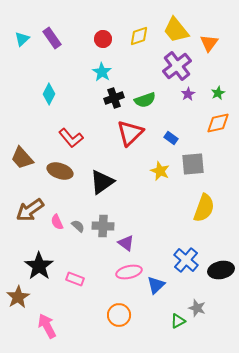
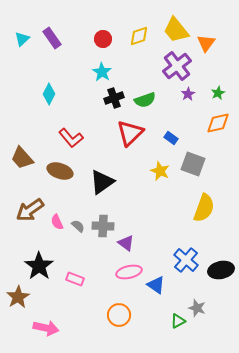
orange triangle: moved 3 px left
gray square: rotated 25 degrees clockwise
blue triangle: rotated 42 degrees counterclockwise
pink arrow: moved 1 px left, 2 px down; rotated 130 degrees clockwise
